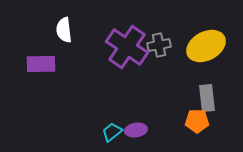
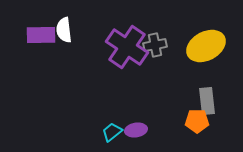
gray cross: moved 4 px left
purple rectangle: moved 29 px up
gray rectangle: moved 3 px down
